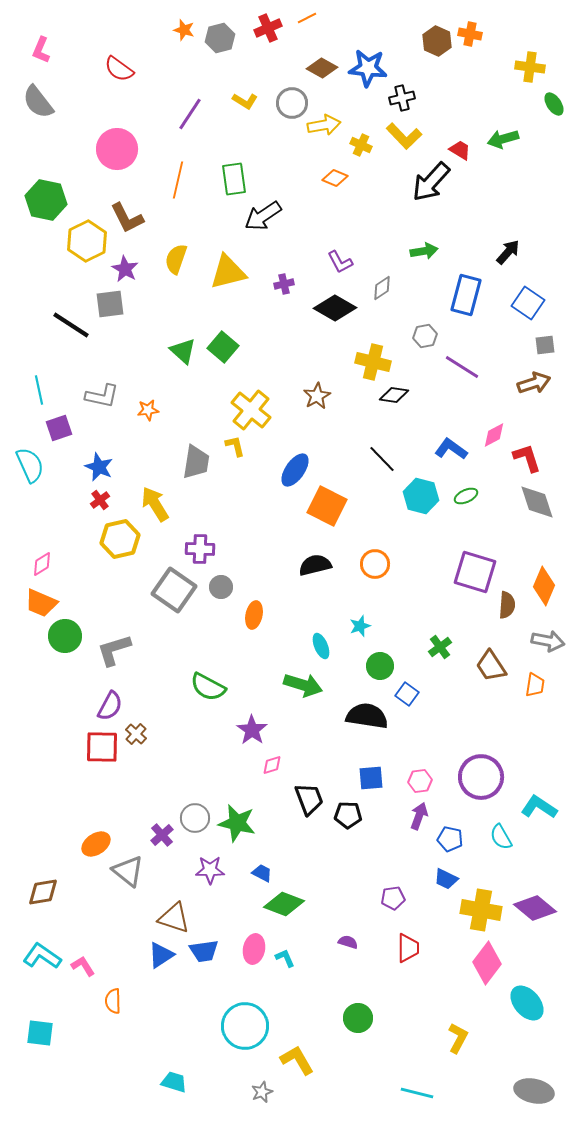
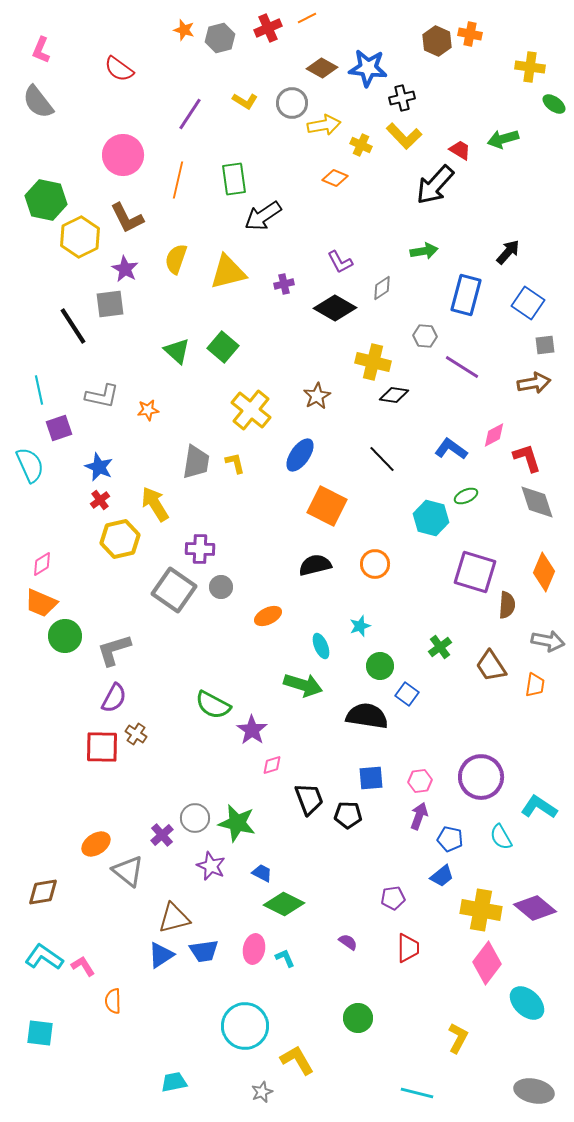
green ellipse at (554, 104): rotated 20 degrees counterclockwise
pink circle at (117, 149): moved 6 px right, 6 px down
black arrow at (431, 182): moved 4 px right, 3 px down
yellow hexagon at (87, 241): moved 7 px left, 4 px up
black line at (71, 325): moved 2 px right, 1 px down; rotated 24 degrees clockwise
gray hexagon at (425, 336): rotated 15 degrees clockwise
green triangle at (183, 351): moved 6 px left
brown arrow at (534, 383): rotated 8 degrees clockwise
yellow L-shape at (235, 446): moved 17 px down
blue ellipse at (295, 470): moved 5 px right, 15 px up
cyan hexagon at (421, 496): moved 10 px right, 22 px down
orange diamond at (544, 586): moved 14 px up
orange ellipse at (254, 615): moved 14 px right, 1 px down; rotated 52 degrees clockwise
green semicircle at (208, 687): moved 5 px right, 18 px down
purple semicircle at (110, 706): moved 4 px right, 8 px up
brown cross at (136, 734): rotated 10 degrees counterclockwise
purple star at (210, 870): moved 1 px right, 4 px up; rotated 24 degrees clockwise
blue trapezoid at (446, 879): moved 4 px left, 3 px up; rotated 65 degrees counterclockwise
green diamond at (284, 904): rotated 6 degrees clockwise
brown triangle at (174, 918): rotated 32 degrees counterclockwise
purple semicircle at (348, 942): rotated 18 degrees clockwise
cyan L-shape at (42, 956): moved 2 px right, 1 px down
cyan ellipse at (527, 1003): rotated 6 degrees counterclockwise
cyan trapezoid at (174, 1082): rotated 28 degrees counterclockwise
